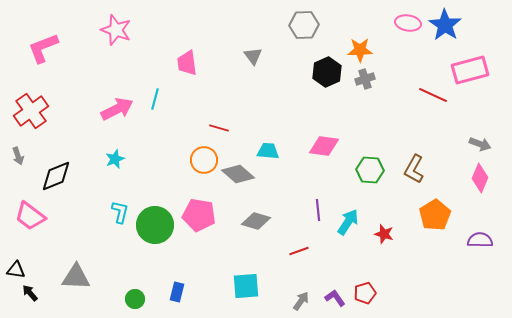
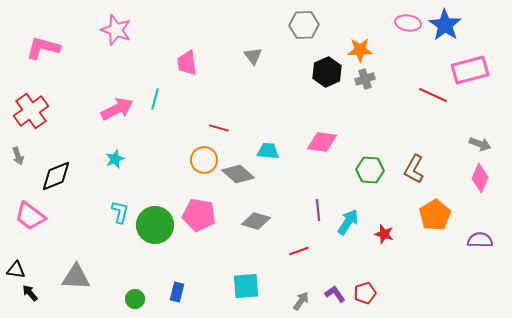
pink L-shape at (43, 48): rotated 36 degrees clockwise
pink diamond at (324, 146): moved 2 px left, 4 px up
purple L-shape at (335, 298): moved 4 px up
